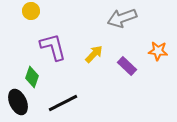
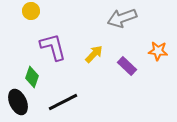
black line: moved 1 px up
